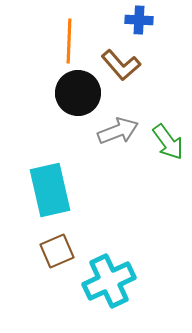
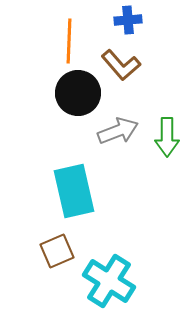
blue cross: moved 11 px left; rotated 8 degrees counterclockwise
green arrow: moved 1 px left, 5 px up; rotated 36 degrees clockwise
cyan rectangle: moved 24 px right, 1 px down
cyan cross: rotated 33 degrees counterclockwise
